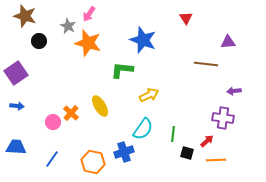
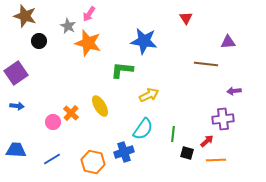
blue star: moved 1 px right, 1 px down; rotated 12 degrees counterclockwise
purple cross: moved 1 px down; rotated 15 degrees counterclockwise
blue trapezoid: moved 3 px down
blue line: rotated 24 degrees clockwise
